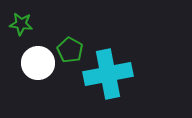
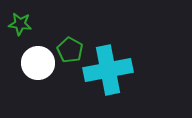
green star: moved 1 px left
cyan cross: moved 4 px up
